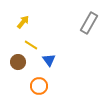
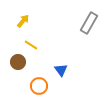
yellow arrow: moved 1 px up
blue triangle: moved 12 px right, 10 px down
